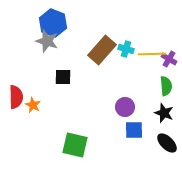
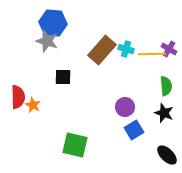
blue hexagon: rotated 16 degrees counterclockwise
purple cross: moved 10 px up
red semicircle: moved 2 px right
blue square: rotated 30 degrees counterclockwise
black ellipse: moved 12 px down
